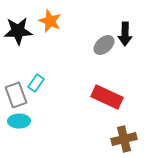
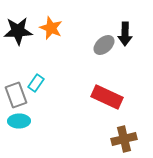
orange star: moved 1 px right, 7 px down
